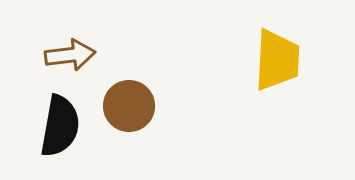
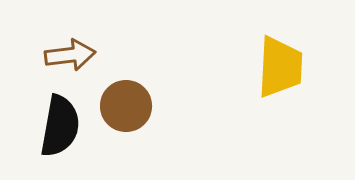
yellow trapezoid: moved 3 px right, 7 px down
brown circle: moved 3 px left
